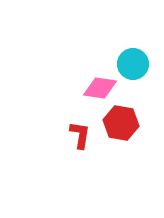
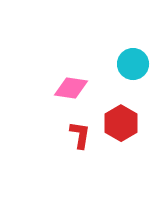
pink diamond: moved 29 px left
red hexagon: rotated 20 degrees clockwise
